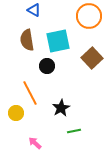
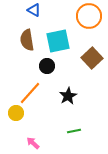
orange line: rotated 70 degrees clockwise
black star: moved 7 px right, 12 px up
pink arrow: moved 2 px left
